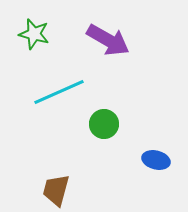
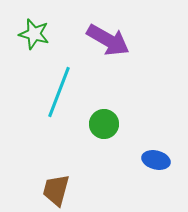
cyan line: rotated 45 degrees counterclockwise
